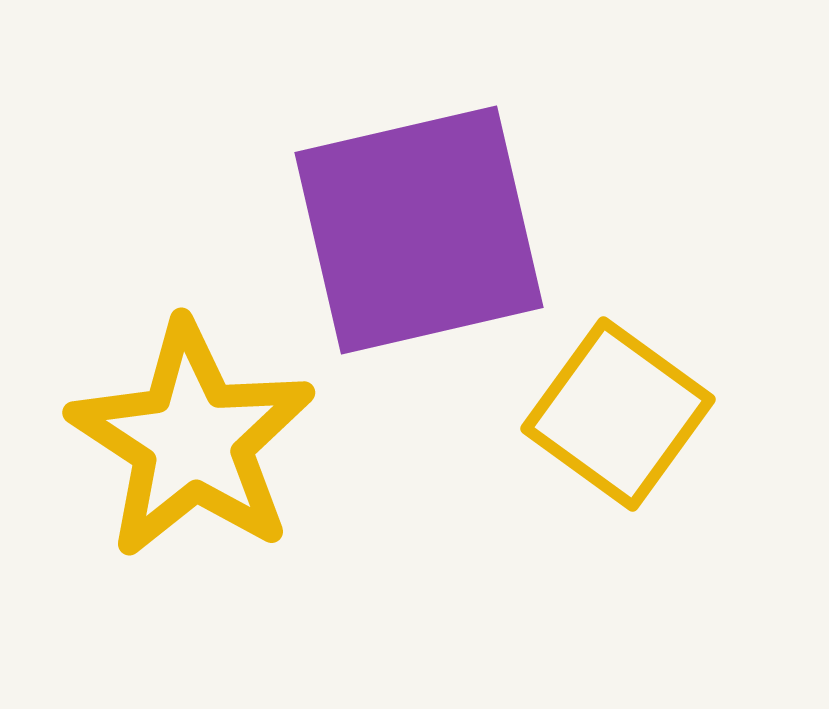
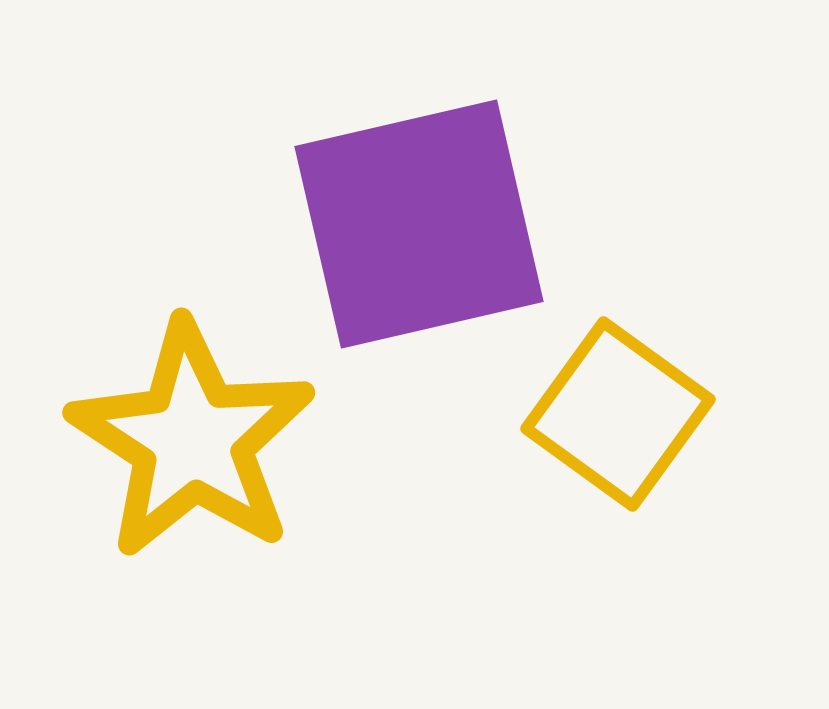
purple square: moved 6 px up
